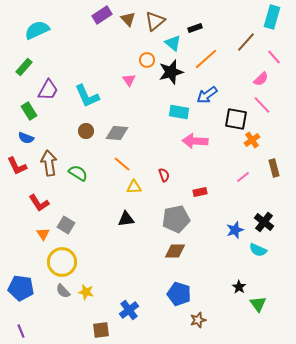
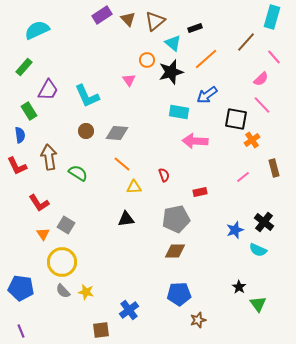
blue semicircle at (26, 138): moved 6 px left, 3 px up; rotated 119 degrees counterclockwise
brown arrow at (49, 163): moved 6 px up
blue pentagon at (179, 294): rotated 20 degrees counterclockwise
